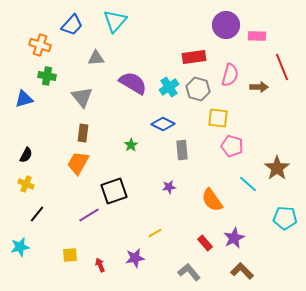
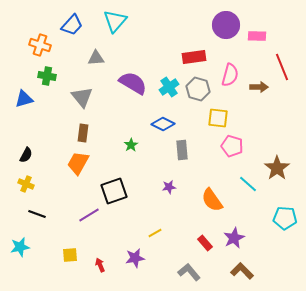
black line at (37, 214): rotated 72 degrees clockwise
